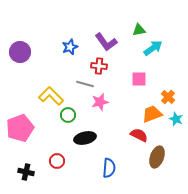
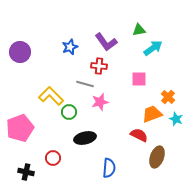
green circle: moved 1 px right, 3 px up
red circle: moved 4 px left, 3 px up
